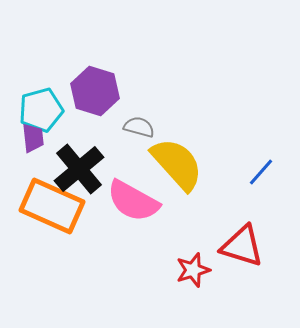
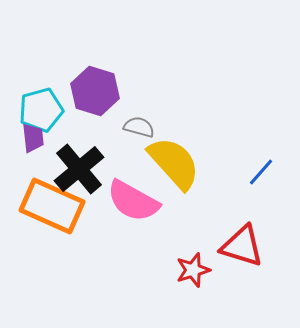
yellow semicircle: moved 3 px left, 1 px up
